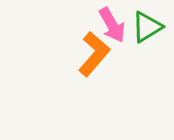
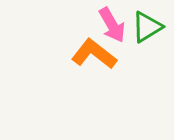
orange L-shape: rotated 93 degrees counterclockwise
